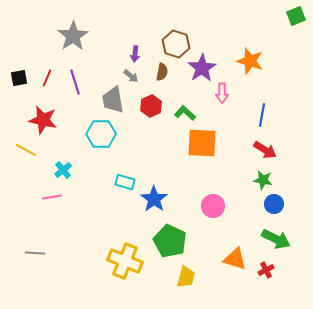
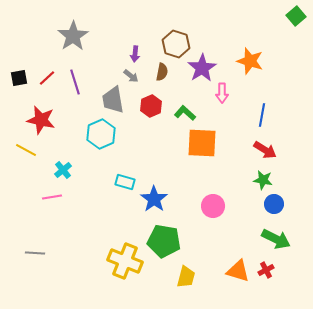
green square: rotated 18 degrees counterclockwise
red line: rotated 24 degrees clockwise
red star: moved 2 px left
cyan hexagon: rotated 24 degrees counterclockwise
green pentagon: moved 6 px left; rotated 16 degrees counterclockwise
orange triangle: moved 3 px right, 12 px down
